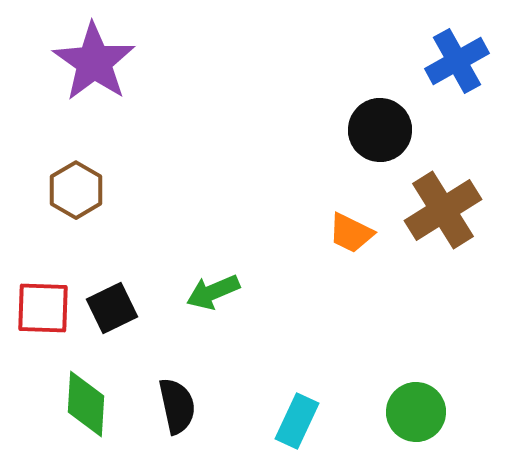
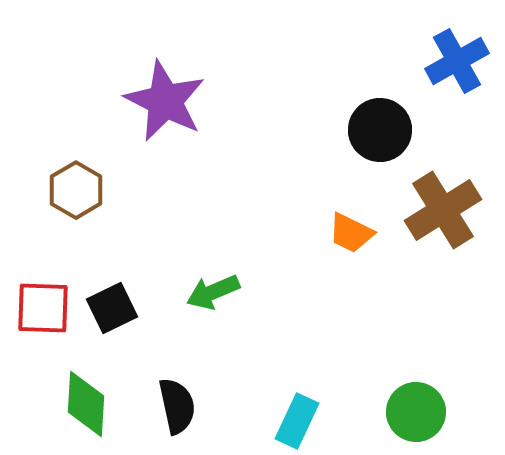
purple star: moved 71 px right, 39 px down; rotated 8 degrees counterclockwise
